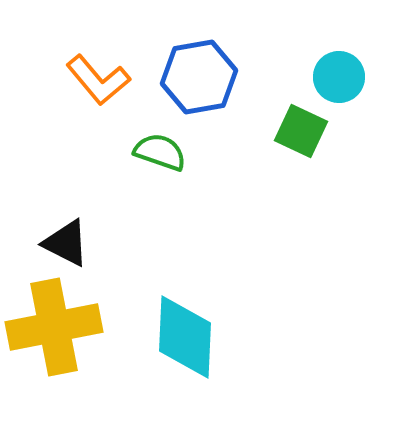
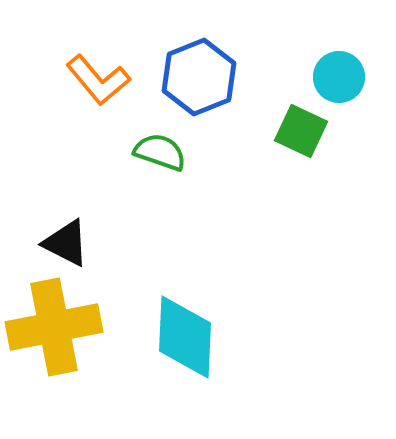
blue hexagon: rotated 12 degrees counterclockwise
